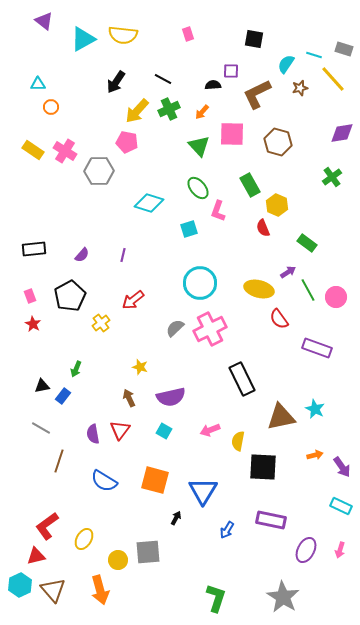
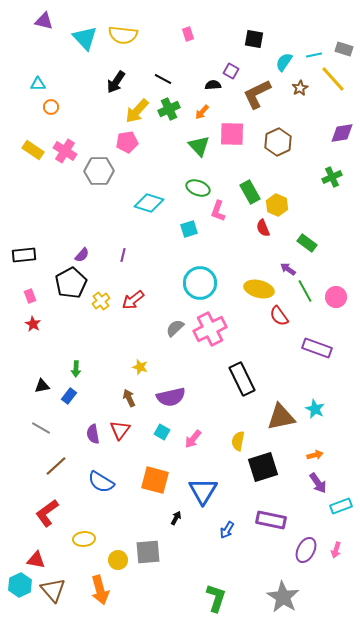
purple triangle at (44, 21): rotated 24 degrees counterclockwise
cyan triangle at (83, 39): moved 2 px right, 1 px up; rotated 44 degrees counterclockwise
cyan line at (314, 55): rotated 28 degrees counterclockwise
cyan semicircle at (286, 64): moved 2 px left, 2 px up
purple square at (231, 71): rotated 28 degrees clockwise
brown star at (300, 88): rotated 14 degrees counterclockwise
pink pentagon at (127, 142): rotated 20 degrees counterclockwise
brown hexagon at (278, 142): rotated 20 degrees clockwise
green cross at (332, 177): rotated 12 degrees clockwise
green rectangle at (250, 185): moved 7 px down
green ellipse at (198, 188): rotated 30 degrees counterclockwise
black rectangle at (34, 249): moved 10 px left, 6 px down
purple arrow at (288, 272): moved 3 px up; rotated 112 degrees counterclockwise
green line at (308, 290): moved 3 px left, 1 px down
black pentagon at (70, 296): moved 1 px right, 13 px up
red semicircle at (279, 319): moved 3 px up
yellow cross at (101, 323): moved 22 px up
green arrow at (76, 369): rotated 21 degrees counterclockwise
blue rectangle at (63, 396): moved 6 px right
pink arrow at (210, 430): moved 17 px left, 9 px down; rotated 30 degrees counterclockwise
cyan square at (164, 431): moved 2 px left, 1 px down
brown line at (59, 461): moved 3 px left, 5 px down; rotated 30 degrees clockwise
black square at (263, 467): rotated 20 degrees counterclockwise
purple arrow at (342, 467): moved 24 px left, 16 px down
blue semicircle at (104, 481): moved 3 px left, 1 px down
cyan rectangle at (341, 506): rotated 45 degrees counterclockwise
red L-shape at (47, 526): moved 13 px up
yellow ellipse at (84, 539): rotated 55 degrees clockwise
pink arrow at (340, 550): moved 4 px left
red triangle at (36, 556): moved 4 px down; rotated 24 degrees clockwise
